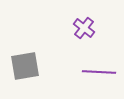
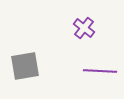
purple line: moved 1 px right, 1 px up
